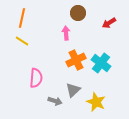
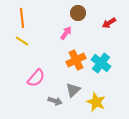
orange line: rotated 18 degrees counterclockwise
pink arrow: rotated 40 degrees clockwise
pink semicircle: rotated 36 degrees clockwise
